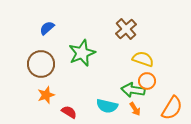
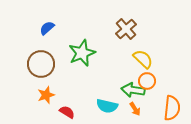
yellow semicircle: rotated 25 degrees clockwise
orange semicircle: rotated 25 degrees counterclockwise
red semicircle: moved 2 px left
